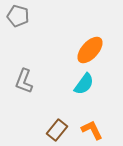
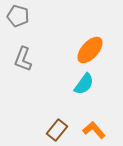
gray L-shape: moved 1 px left, 22 px up
orange L-shape: moved 2 px right; rotated 15 degrees counterclockwise
